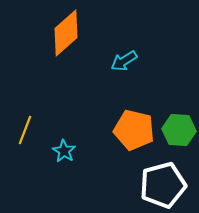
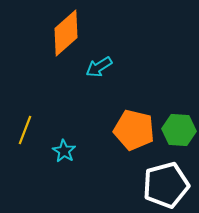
cyan arrow: moved 25 px left, 6 px down
white pentagon: moved 3 px right
